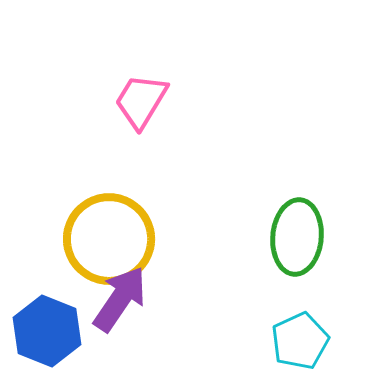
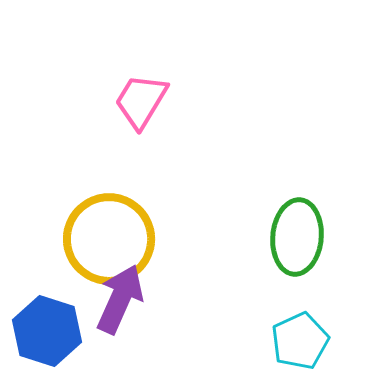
purple arrow: rotated 10 degrees counterclockwise
blue hexagon: rotated 4 degrees counterclockwise
